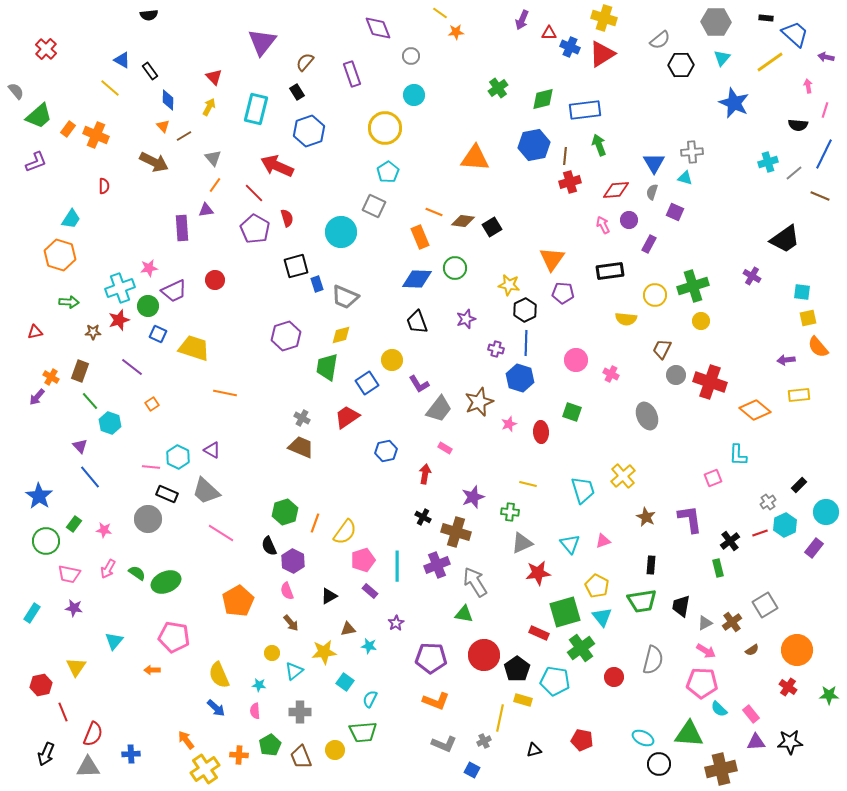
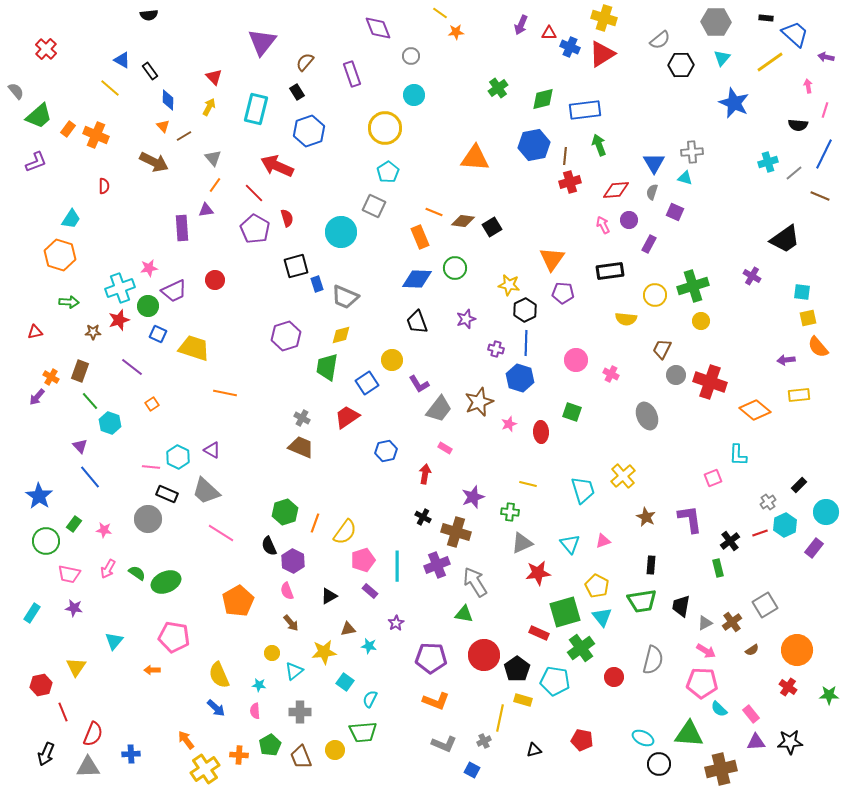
purple arrow at (522, 20): moved 1 px left, 5 px down
